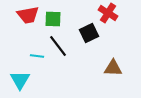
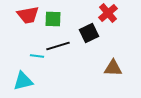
red cross: rotated 18 degrees clockwise
black line: rotated 70 degrees counterclockwise
cyan triangle: moved 3 px right, 1 px down; rotated 45 degrees clockwise
